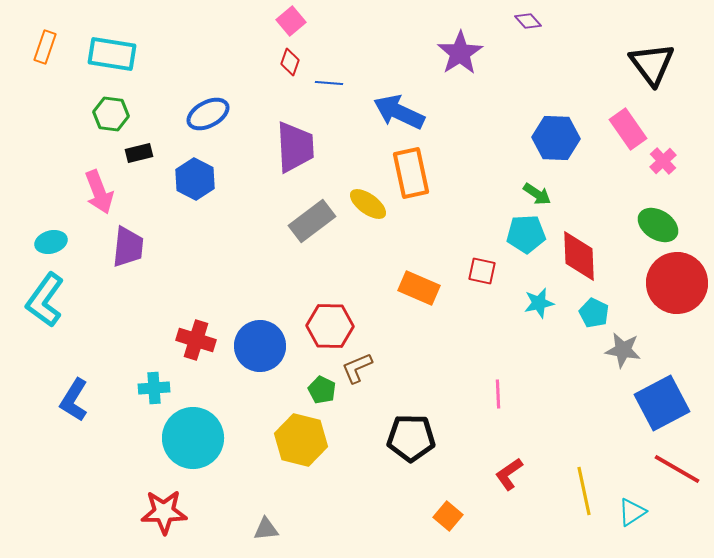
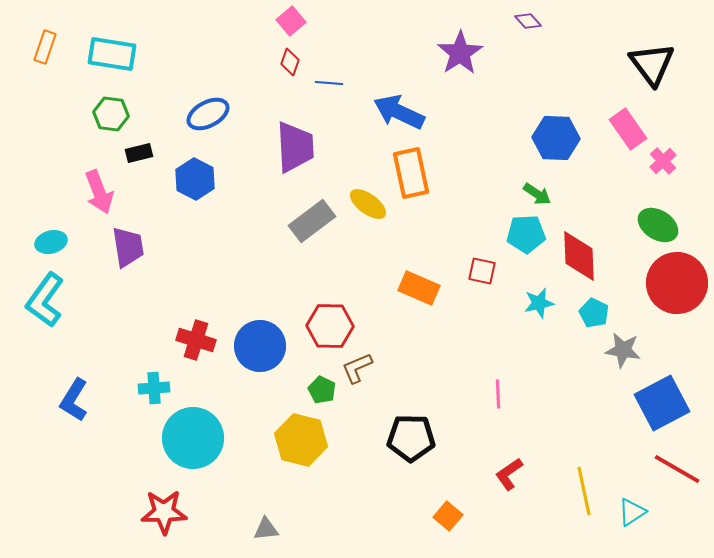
purple trapezoid at (128, 247): rotated 15 degrees counterclockwise
